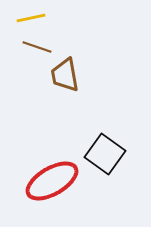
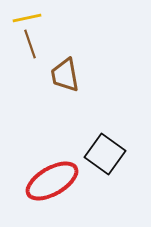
yellow line: moved 4 px left
brown line: moved 7 px left, 3 px up; rotated 52 degrees clockwise
